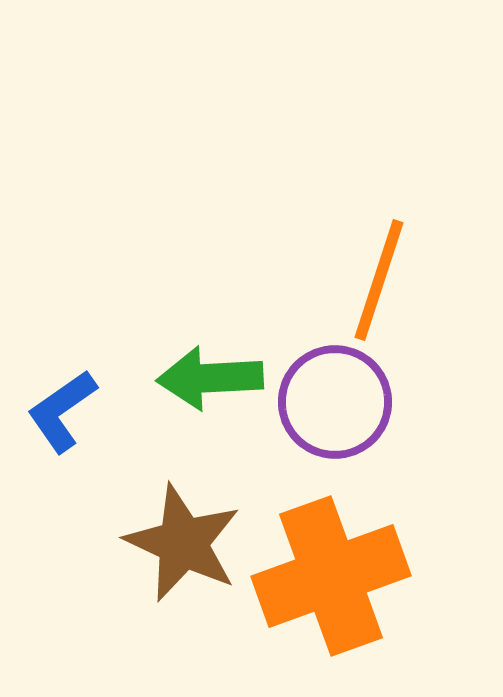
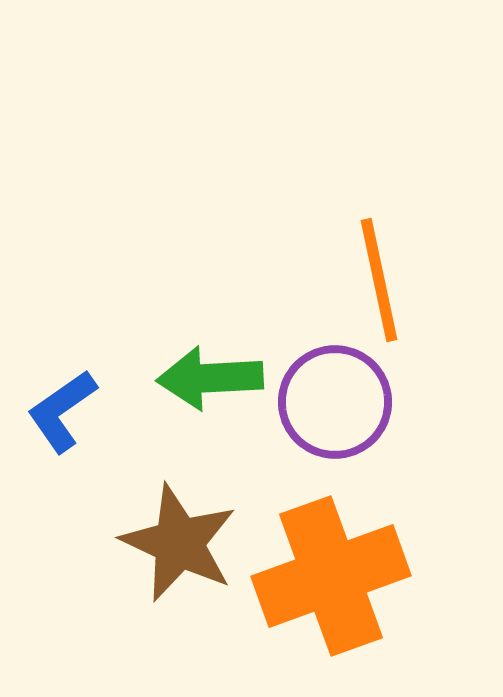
orange line: rotated 30 degrees counterclockwise
brown star: moved 4 px left
